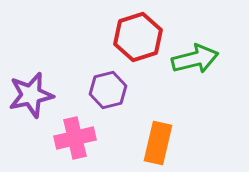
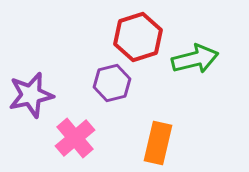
purple hexagon: moved 4 px right, 7 px up
pink cross: rotated 27 degrees counterclockwise
